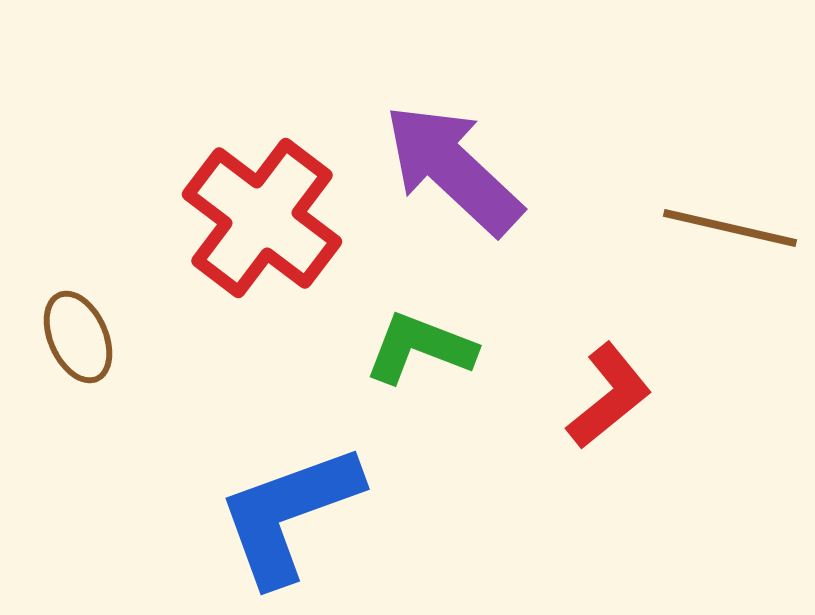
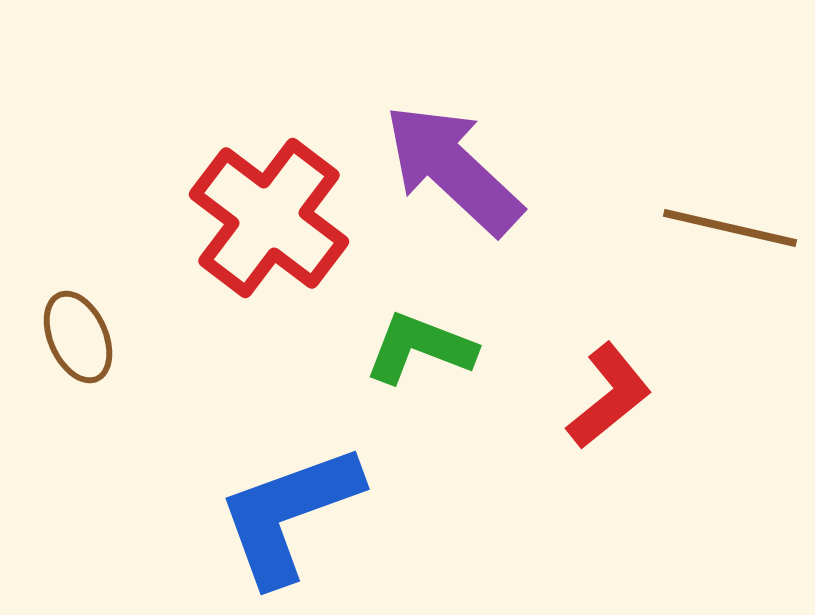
red cross: moved 7 px right
